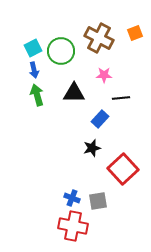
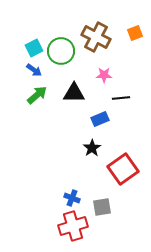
brown cross: moved 3 px left, 1 px up
cyan square: moved 1 px right
blue arrow: rotated 42 degrees counterclockwise
green arrow: rotated 65 degrees clockwise
blue rectangle: rotated 24 degrees clockwise
black star: rotated 18 degrees counterclockwise
red square: rotated 8 degrees clockwise
gray square: moved 4 px right, 6 px down
red cross: rotated 28 degrees counterclockwise
